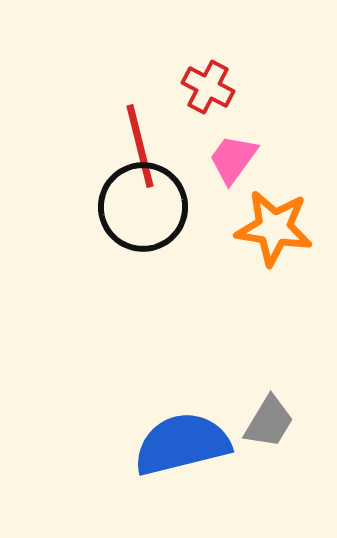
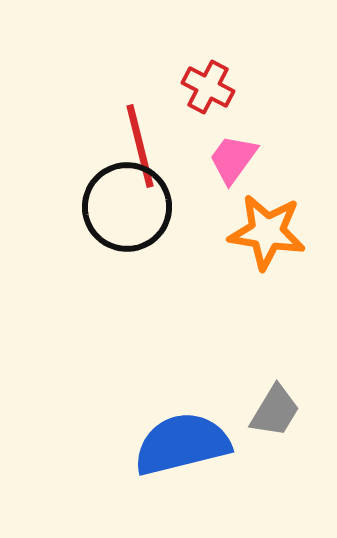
black circle: moved 16 px left
orange star: moved 7 px left, 4 px down
gray trapezoid: moved 6 px right, 11 px up
